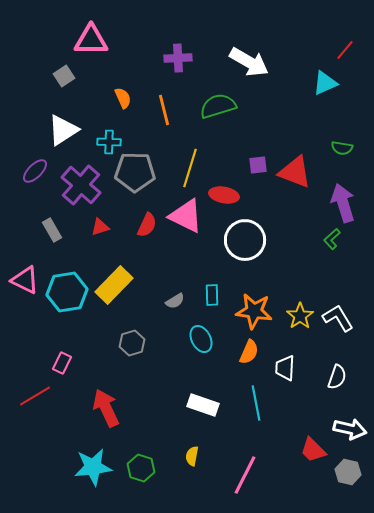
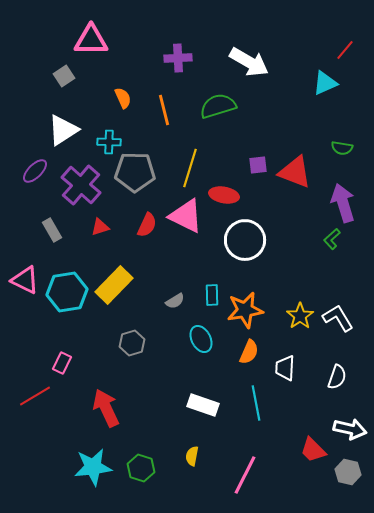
orange star at (254, 311): moved 9 px left, 1 px up; rotated 18 degrees counterclockwise
